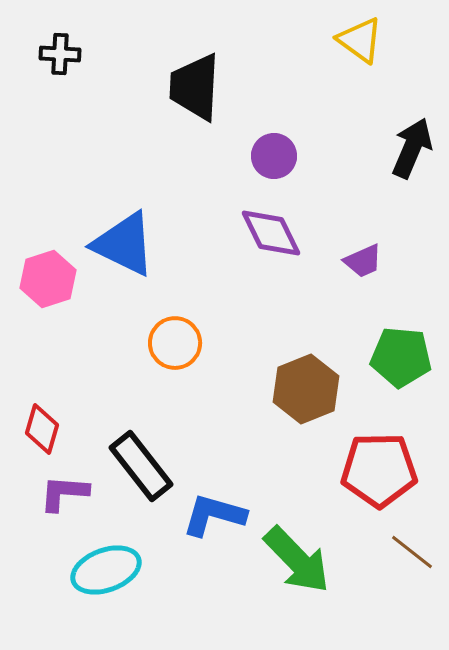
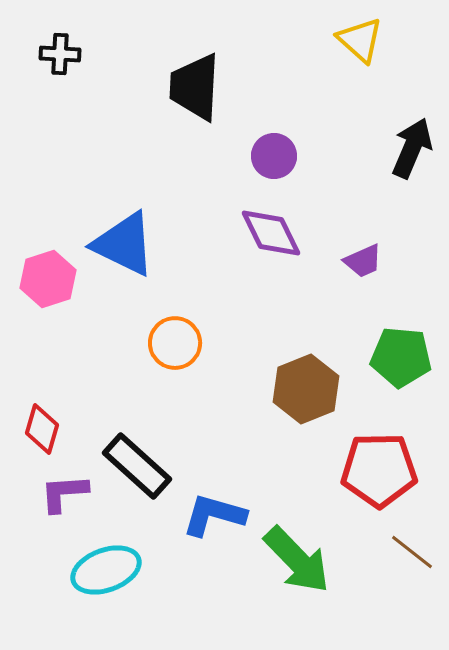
yellow triangle: rotated 6 degrees clockwise
black rectangle: moved 4 px left; rotated 10 degrees counterclockwise
purple L-shape: rotated 8 degrees counterclockwise
